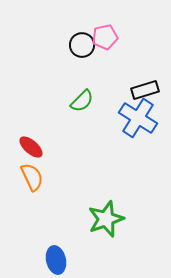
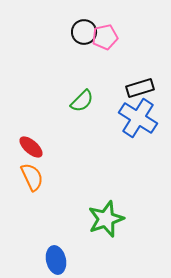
black circle: moved 2 px right, 13 px up
black rectangle: moved 5 px left, 2 px up
